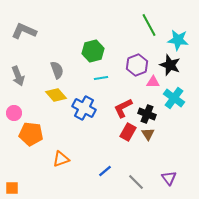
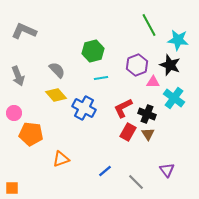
gray semicircle: rotated 24 degrees counterclockwise
purple triangle: moved 2 px left, 8 px up
